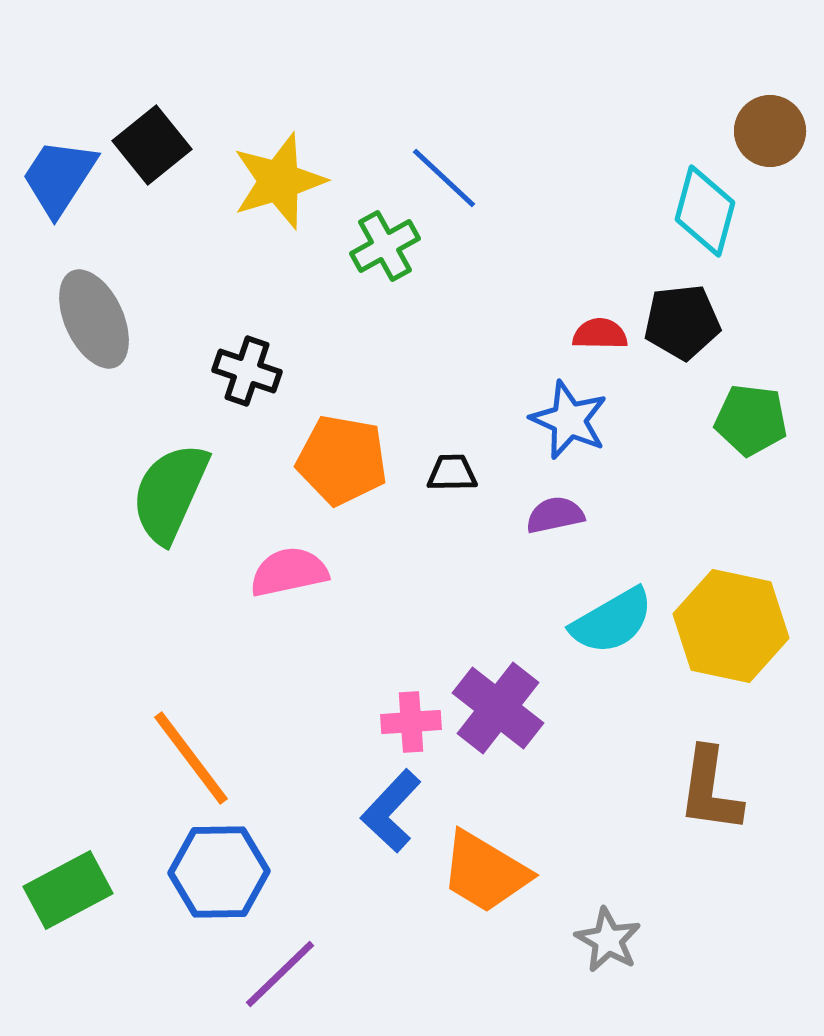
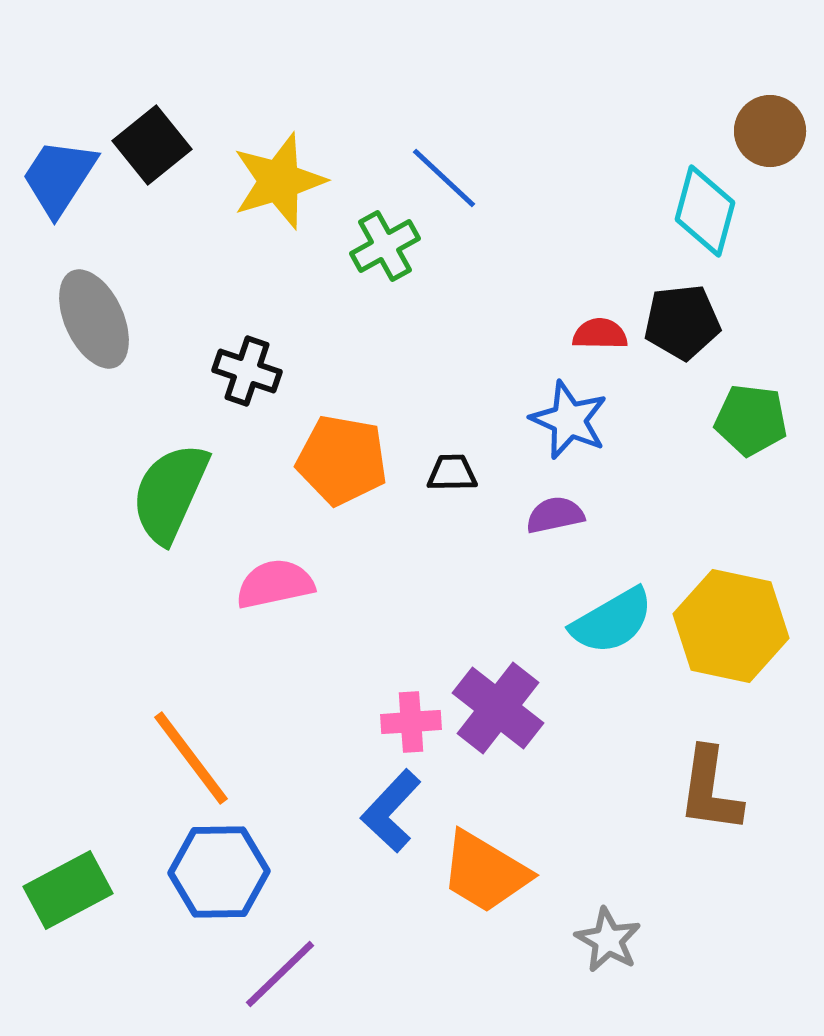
pink semicircle: moved 14 px left, 12 px down
